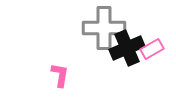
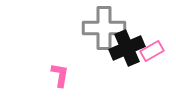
pink rectangle: moved 2 px down
